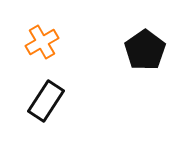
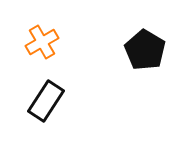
black pentagon: rotated 6 degrees counterclockwise
